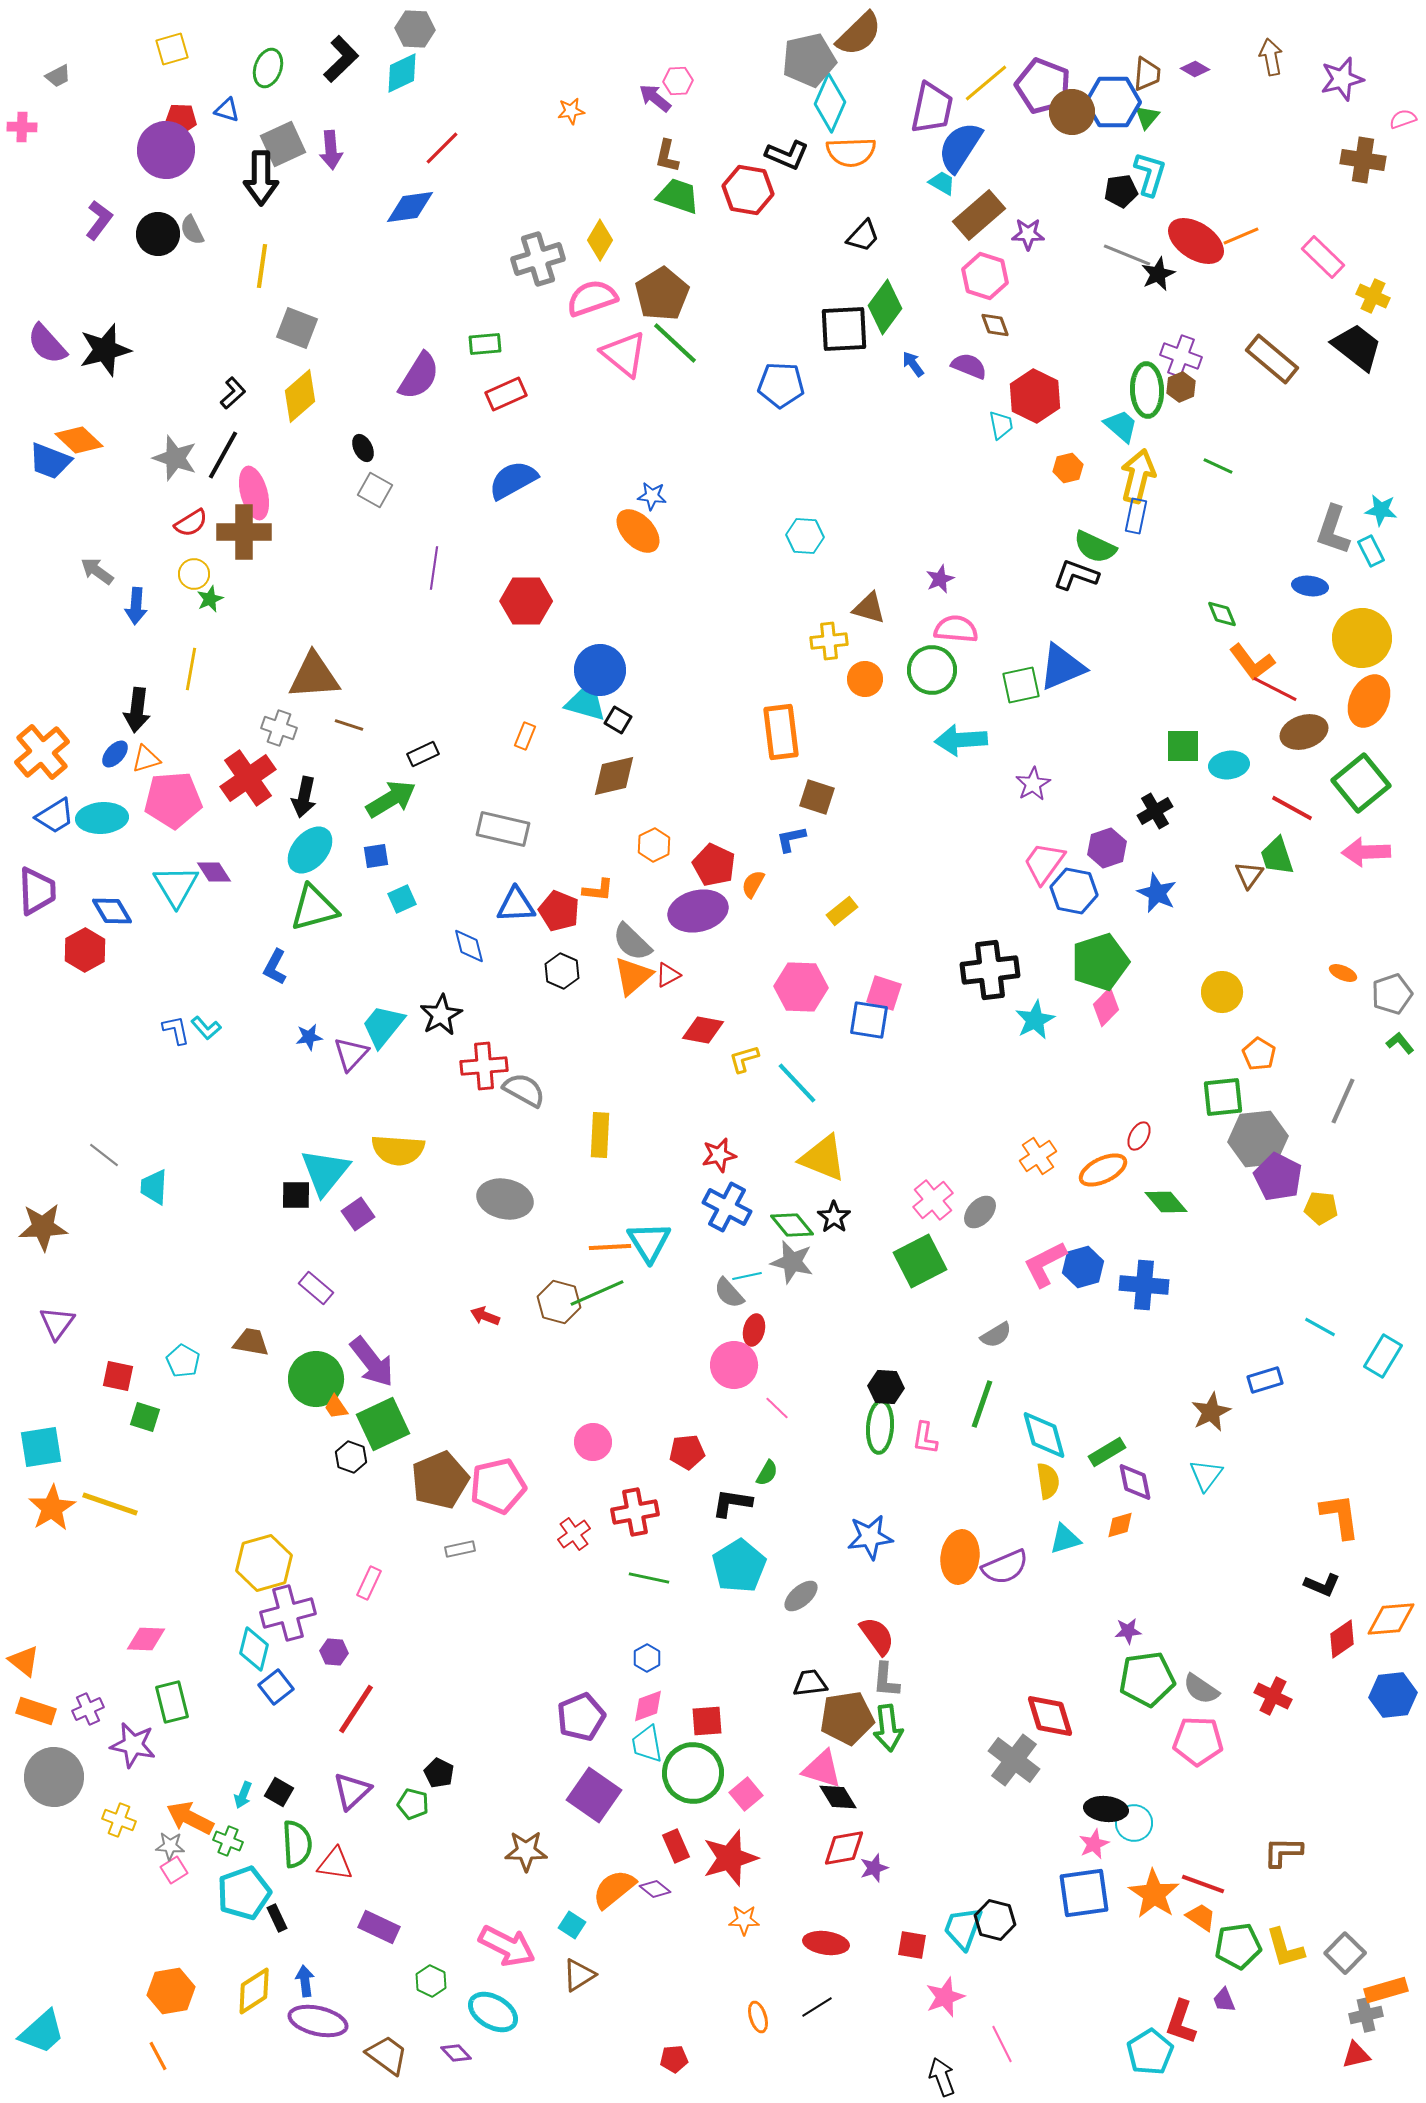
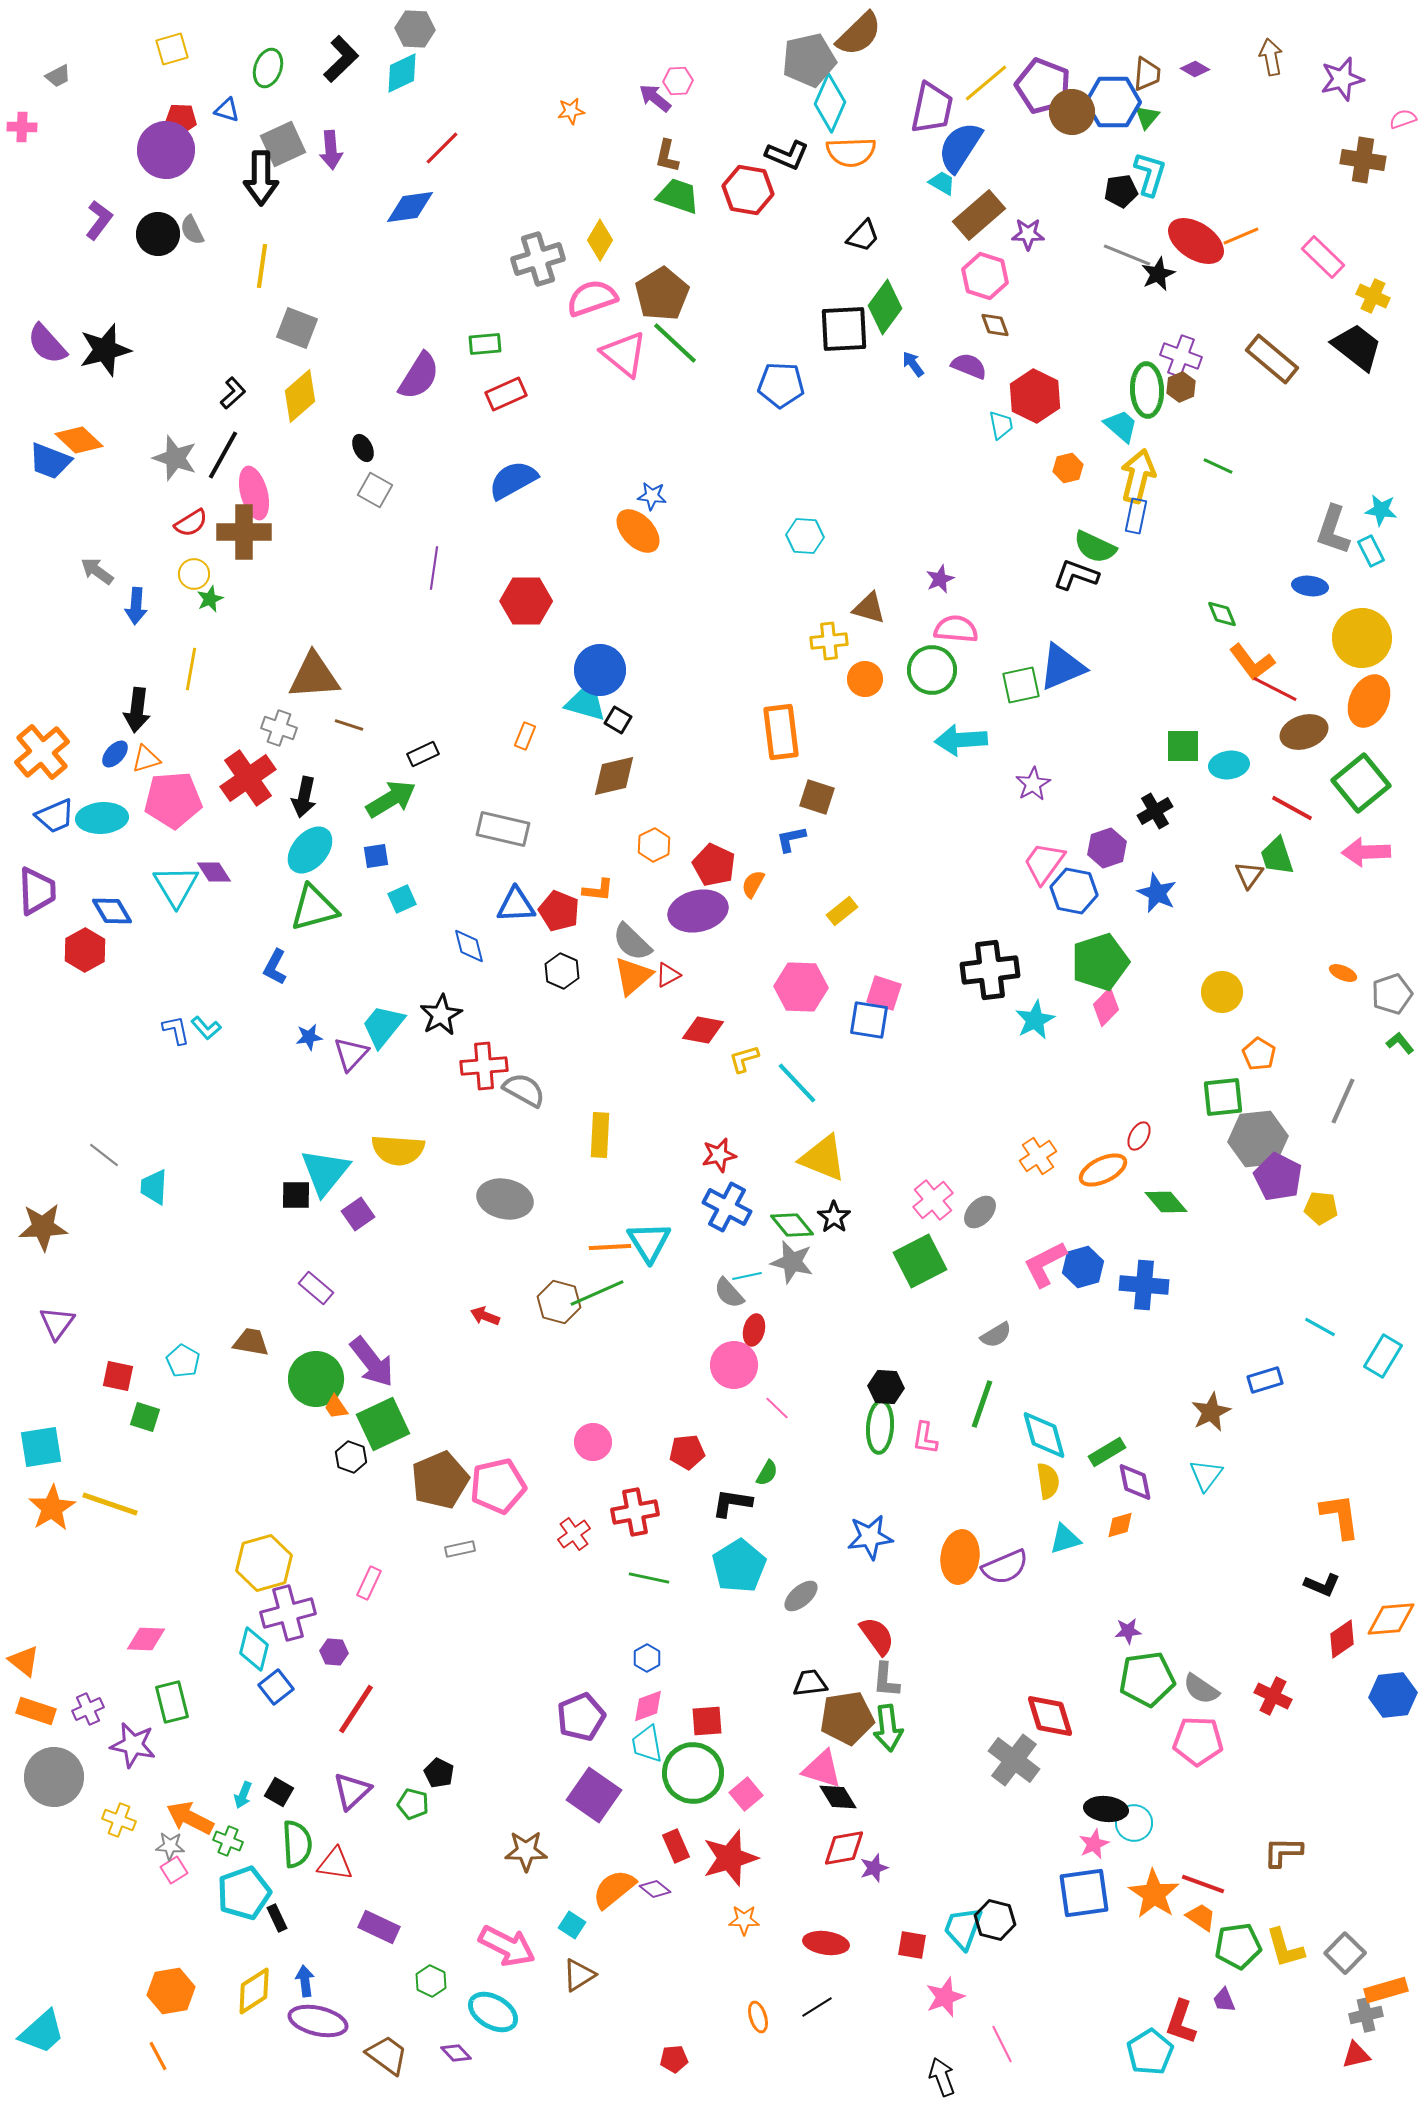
blue trapezoid at (55, 816): rotated 9 degrees clockwise
